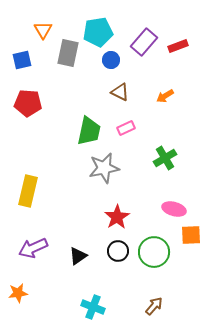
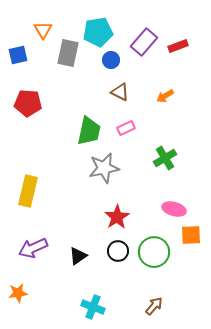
blue square: moved 4 px left, 5 px up
